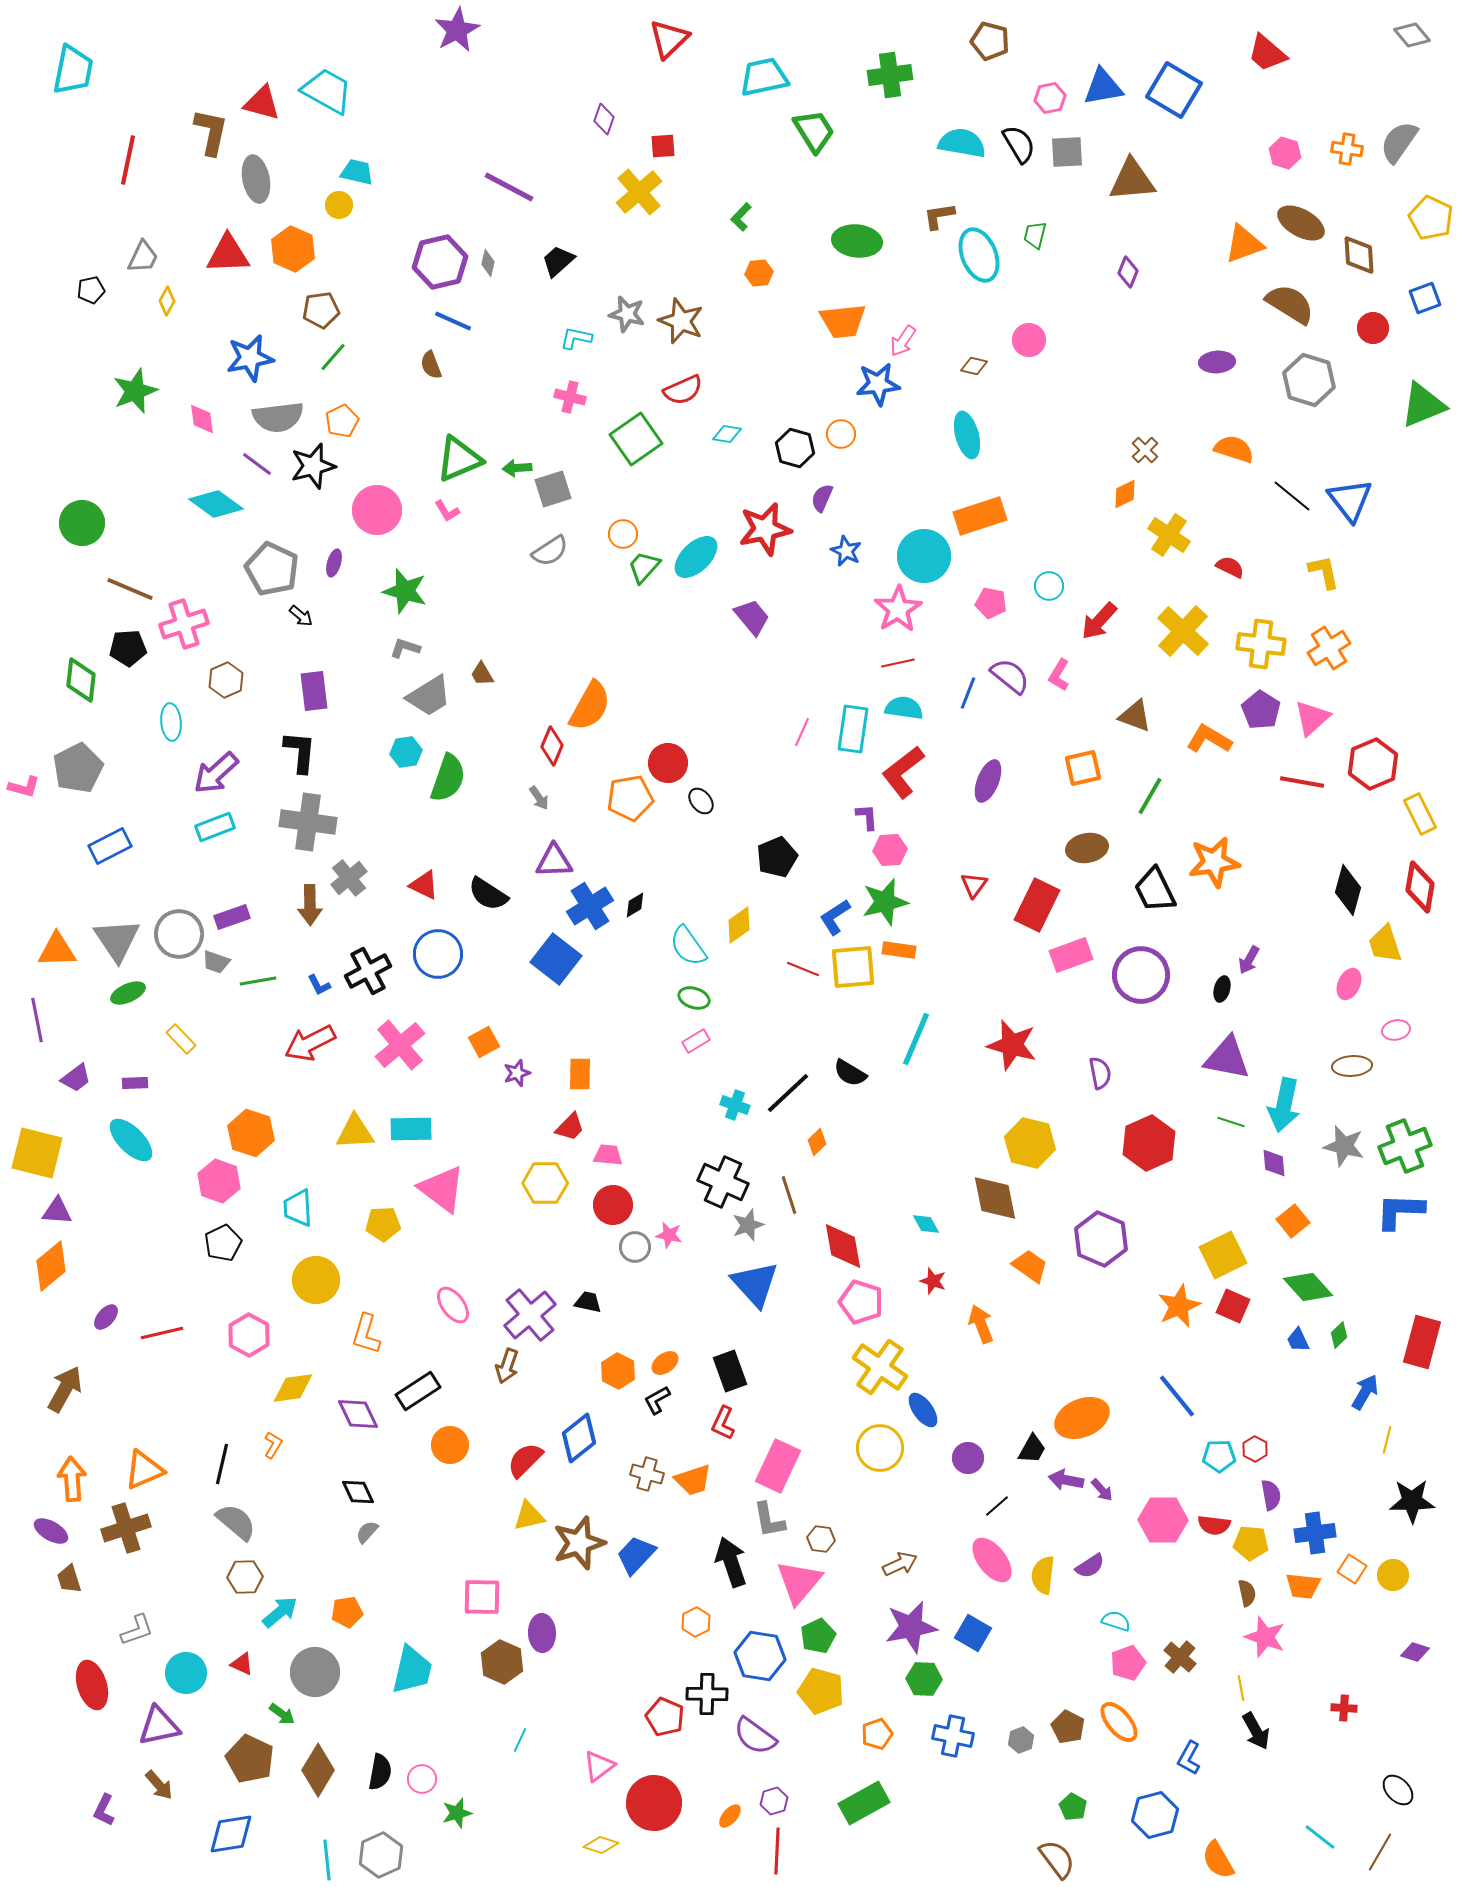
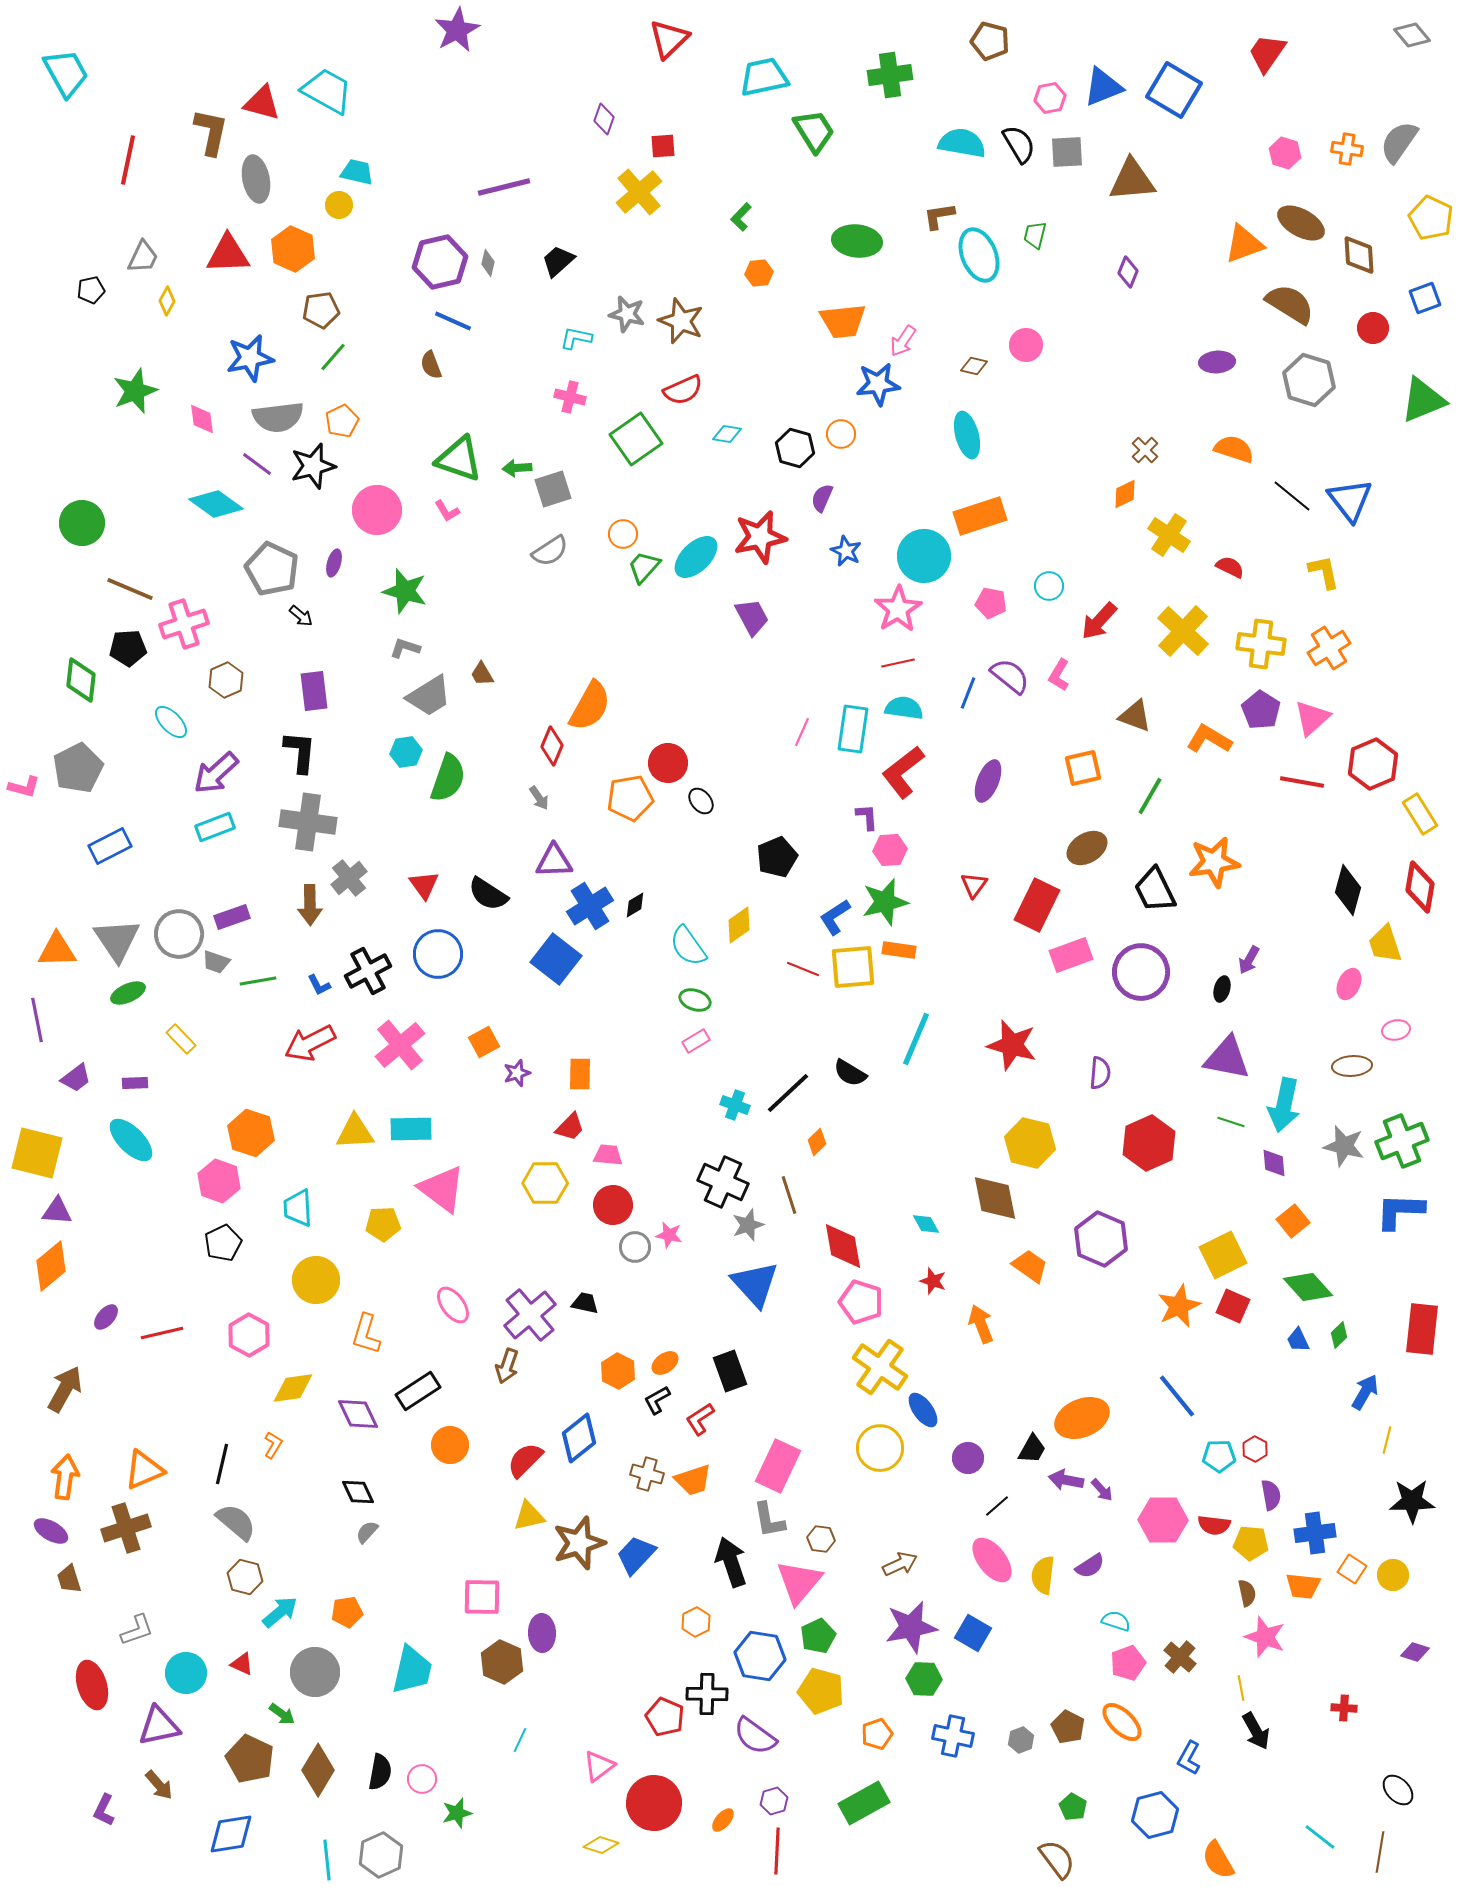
red trapezoid at (1267, 53): rotated 84 degrees clockwise
cyan trapezoid at (73, 70): moved 7 px left, 3 px down; rotated 40 degrees counterclockwise
blue triangle at (1103, 87): rotated 12 degrees counterclockwise
purple line at (509, 187): moved 5 px left; rotated 42 degrees counterclockwise
pink circle at (1029, 340): moved 3 px left, 5 px down
green triangle at (1423, 405): moved 5 px up
green triangle at (459, 459): rotated 42 degrees clockwise
red star at (765, 529): moved 5 px left, 8 px down
purple trapezoid at (752, 617): rotated 12 degrees clockwise
cyan ellipse at (171, 722): rotated 39 degrees counterclockwise
yellow rectangle at (1420, 814): rotated 6 degrees counterclockwise
brown ellipse at (1087, 848): rotated 21 degrees counterclockwise
red triangle at (424, 885): rotated 28 degrees clockwise
purple circle at (1141, 975): moved 3 px up
green ellipse at (694, 998): moved 1 px right, 2 px down
purple semicircle at (1100, 1073): rotated 16 degrees clockwise
green cross at (1405, 1146): moved 3 px left, 5 px up
black trapezoid at (588, 1302): moved 3 px left, 1 px down
red rectangle at (1422, 1342): moved 13 px up; rotated 9 degrees counterclockwise
red L-shape at (723, 1423): moved 23 px left, 4 px up; rotated 32 degrees clockwise
orange arrow at (72, 1479): moved 7 px left, 2 px up; rotated 12 degrees clockwise
brown hexagon at (245, 1577): rotated 16 degrees clockwise
orange ellipse at (1119, 1722): moved 3 px right; rotated 6 degrees counterclockwise
orange ellipse at (730, 1816): moved 7 px left, 4 px down
brown line at (1380, 1852): rotated 21 degrees counterclockwise
